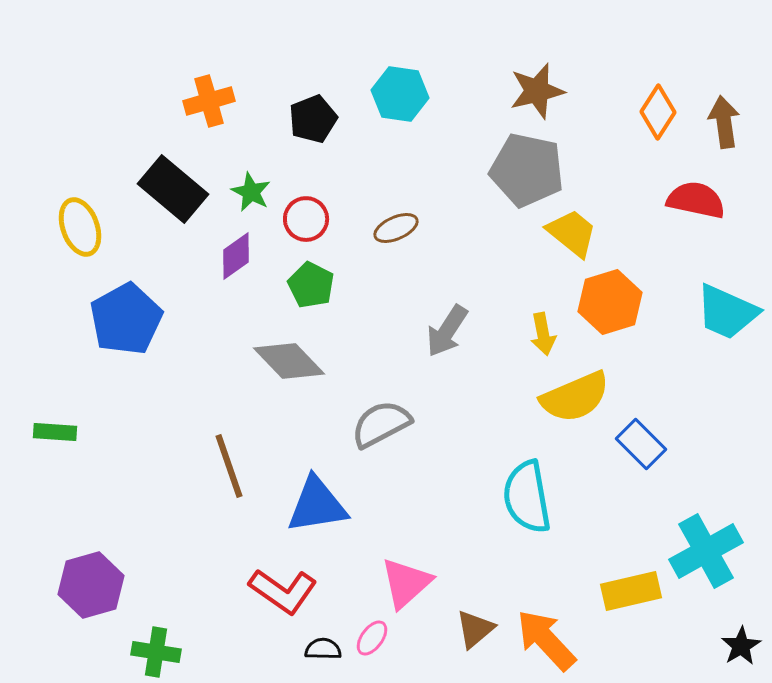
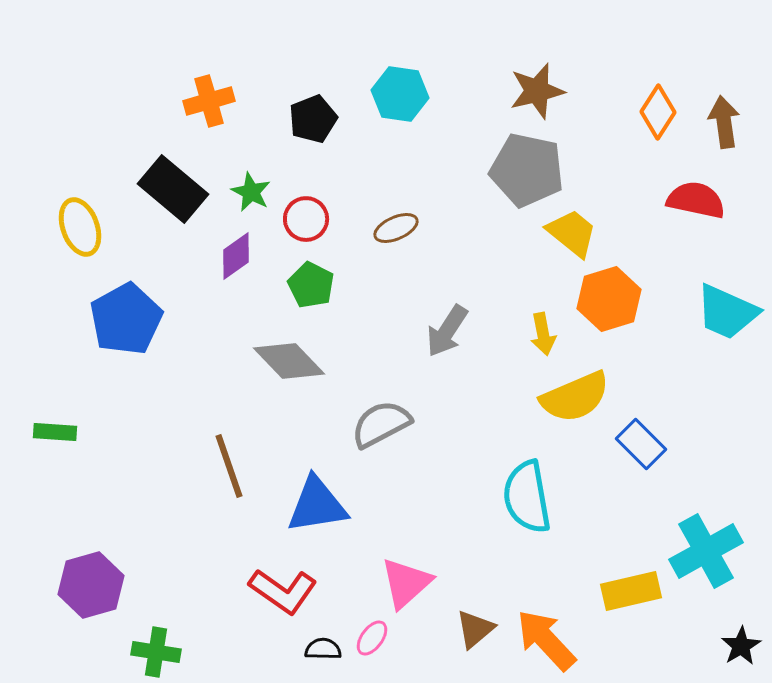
orange hexagon: moved 1 px left, 3 px up
